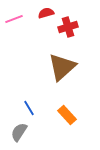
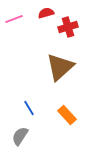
brown triangle: moved 2 px left
gray semicircle: moved 1 px right, 4 px down
